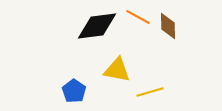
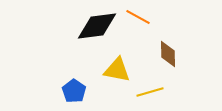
brown diamond: moved 28 px down
